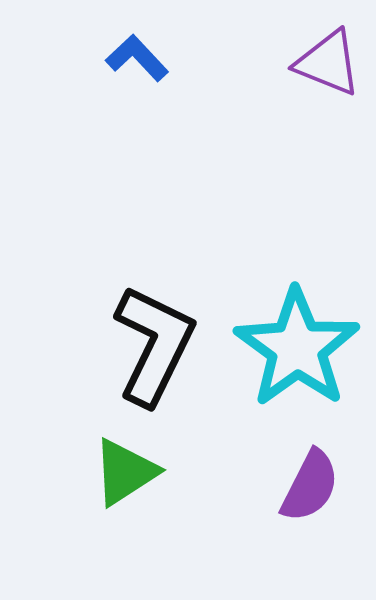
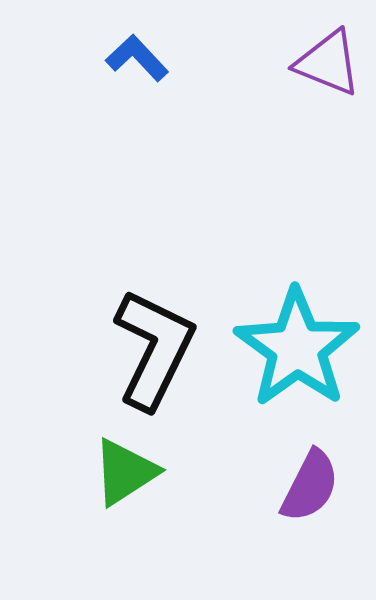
black L-shape: moved 4 px down
